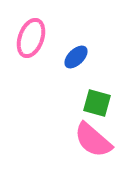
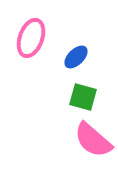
green square: moved 14 px left, 6 px up
